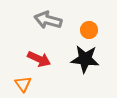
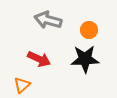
black star: rotated 8 degrees counterclockwise
orange triangle: moved 1 px left, 1 px down; rotated 24 degrees clockwise
